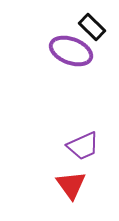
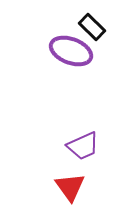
red triangle: moved 1 px left, 2 px down
